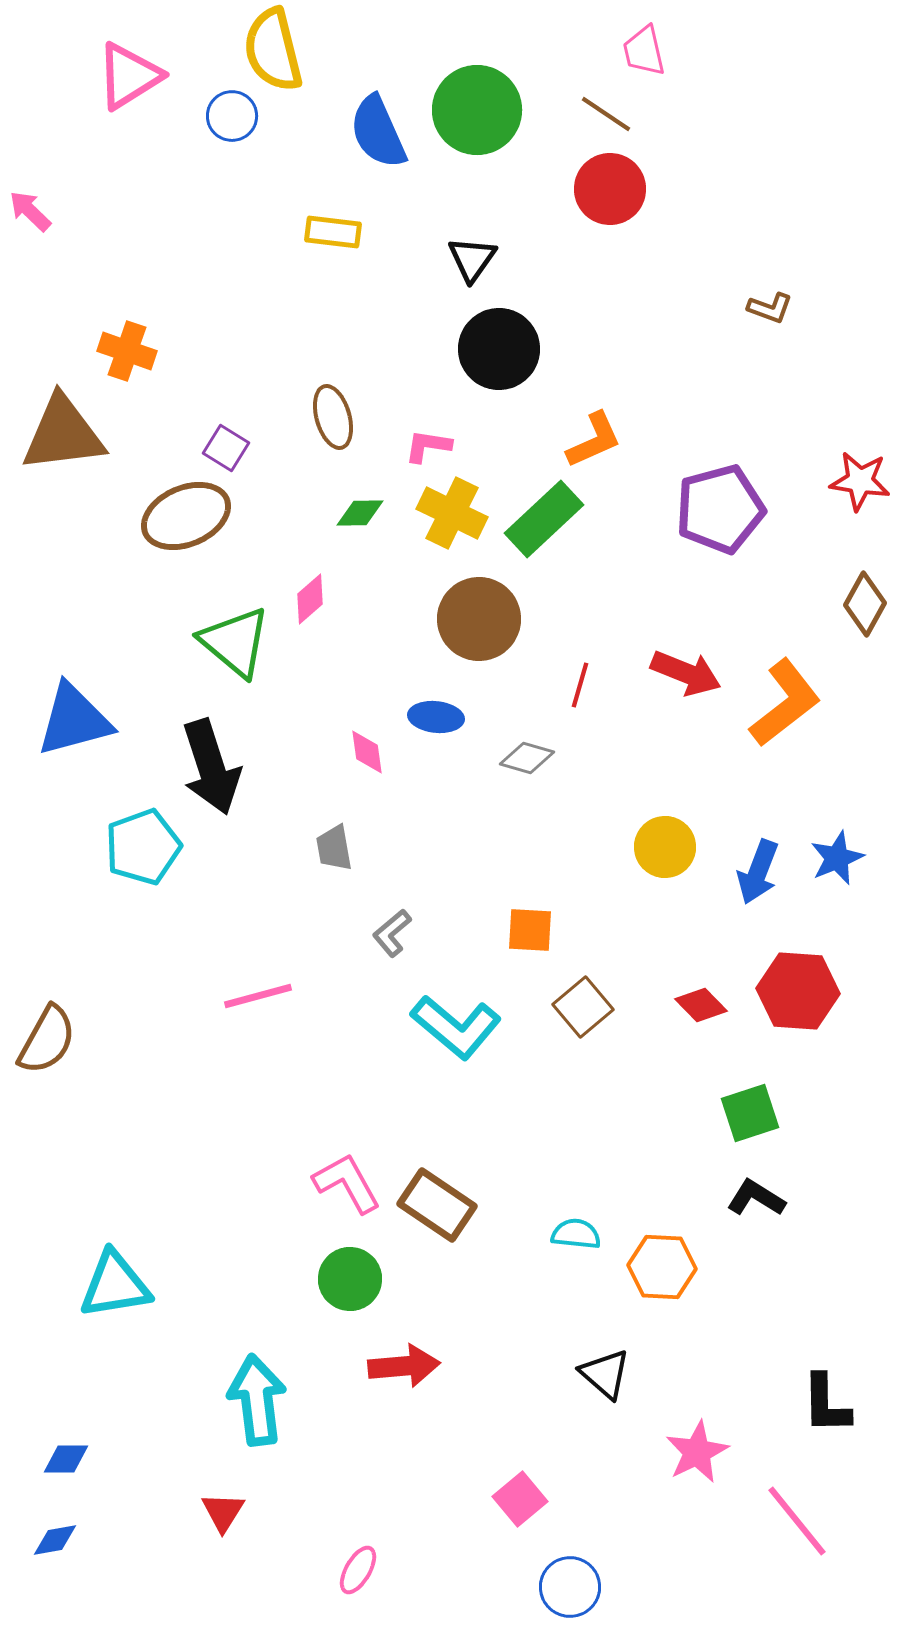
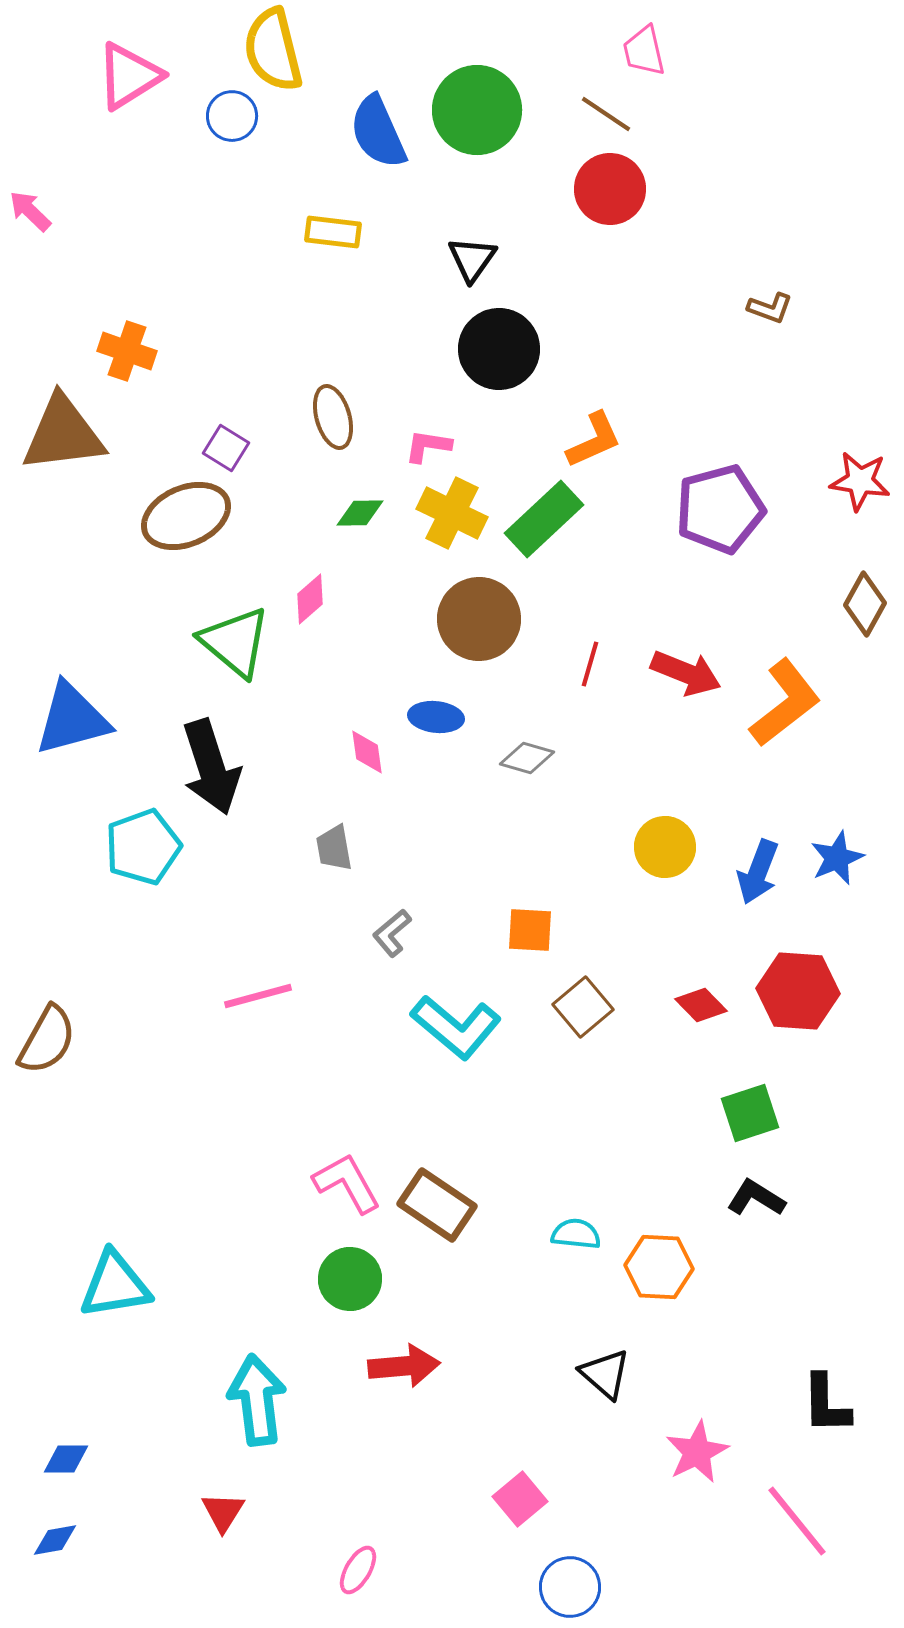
red line at (580, 685): moved 10 px right, 21 px up
blue triangle at (74, 720): moved 2 px left, 1 px up
orange hexagon at (662, 1267): moved 3 px left
